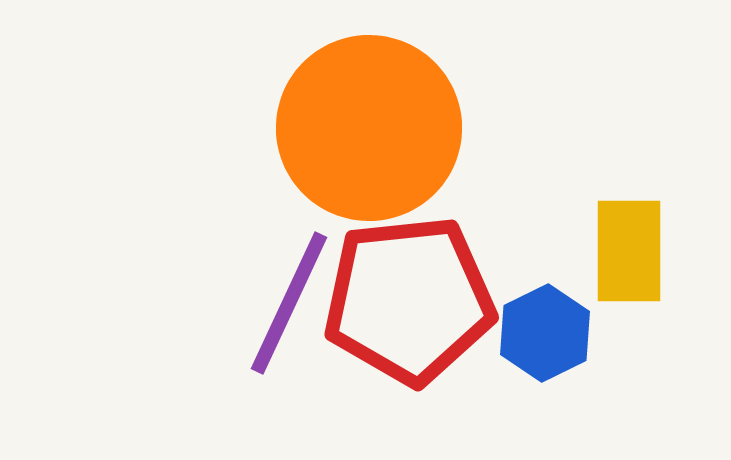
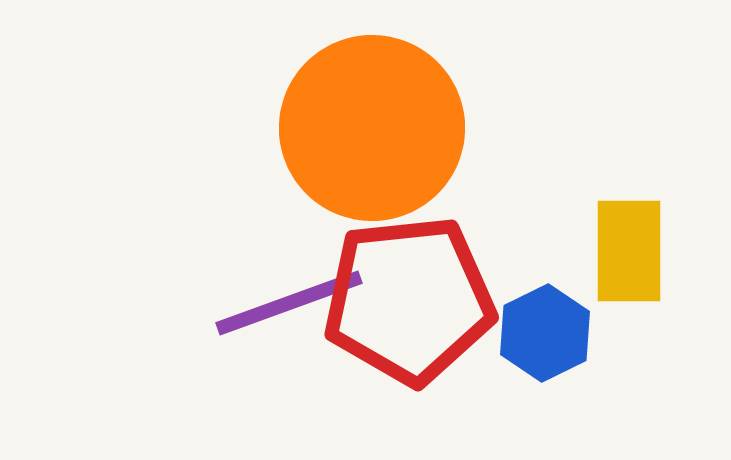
orange circle: moved 3 px right
purple line: rotated 45 degrees clockwise
